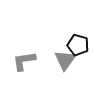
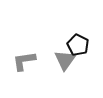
black pentagon: rotated 10 degrees clockwise
